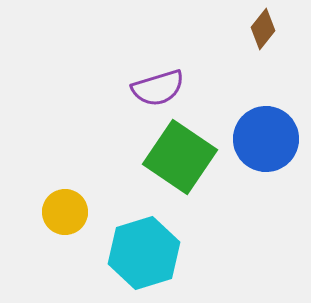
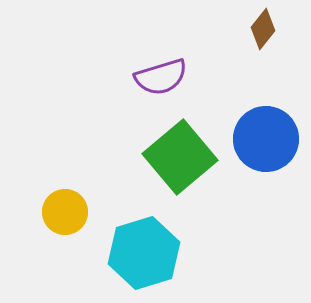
purple semicircle: moved 3 px right, 11 px up
green square: rotated 16 degrees clockwise
